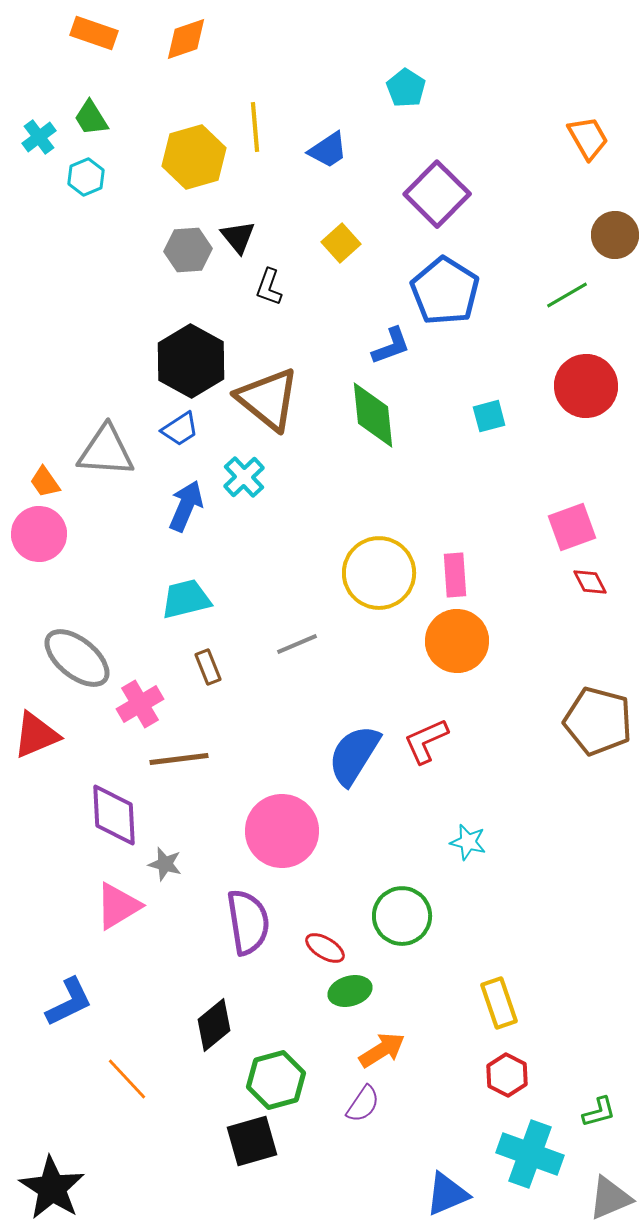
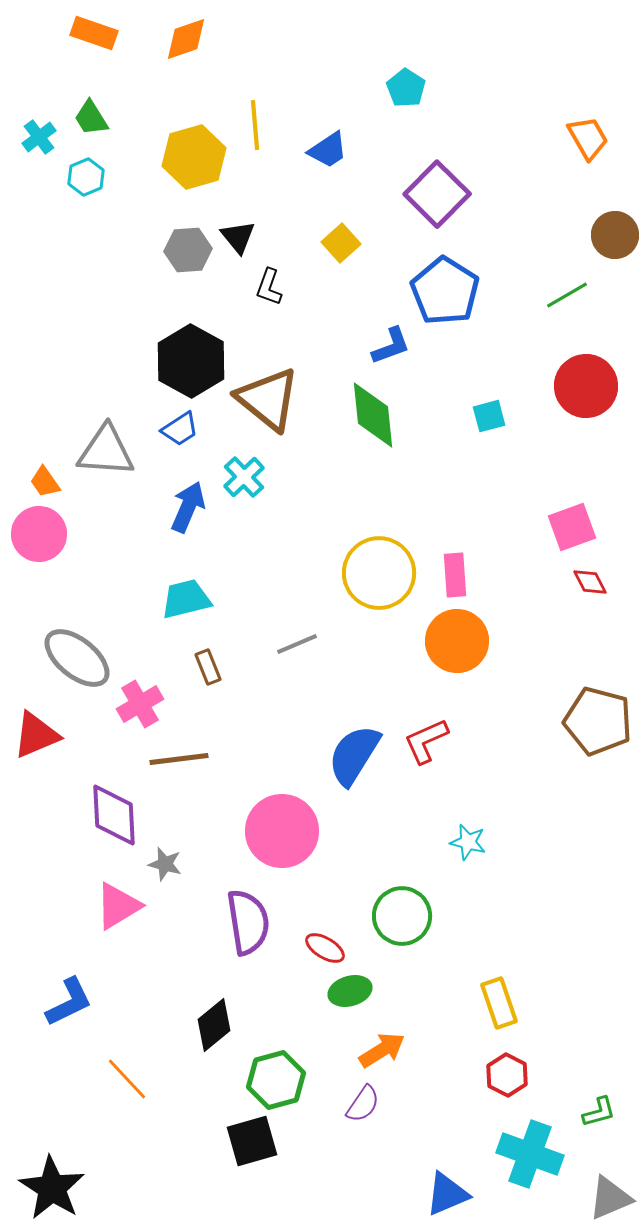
yellow line at (255, 127): moved 2 px up
blue arrow at (186, 506): moved 2 px right, 1 px down
